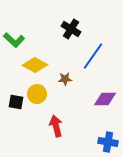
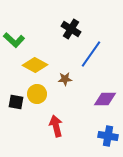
blue line: moved 2 px left, 2 px up
blue cross: moved 6 px up
